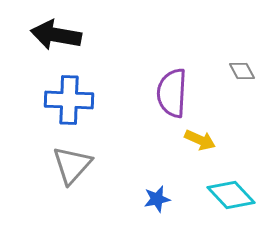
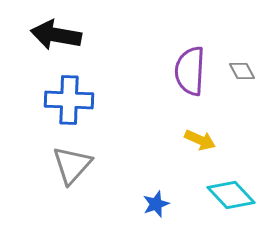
purple semicircle: moved 18 px right, 22 px up
blue star: moved 1 px left, 5 px down; rotated 8 degrees counterclockwise
